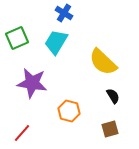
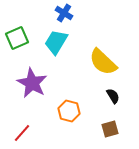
purple star: rotated 20 degrees clockwise
